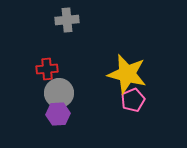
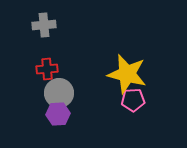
gray cross: moved 23 px left, 5 px down
pink pentagon: rotated 20 degrees clockwise
